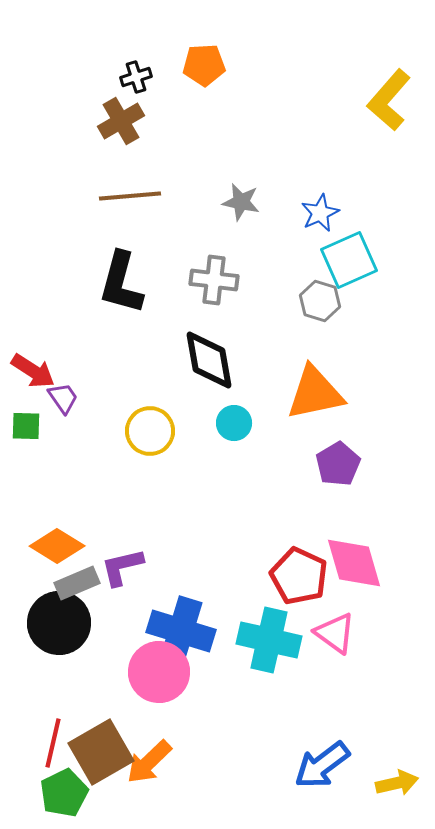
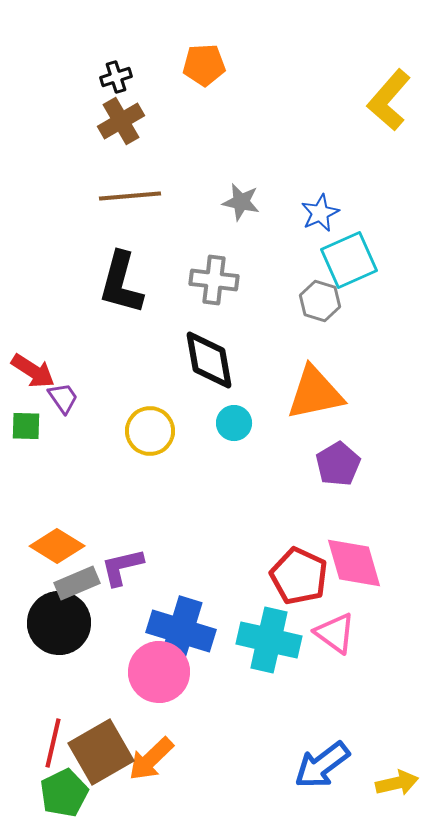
black cross: moved 20 px left
orange arrow: moved 2 px right, 3 px up
